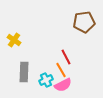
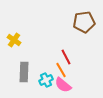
pink semicircle: rotated 66 degrees clockwise
